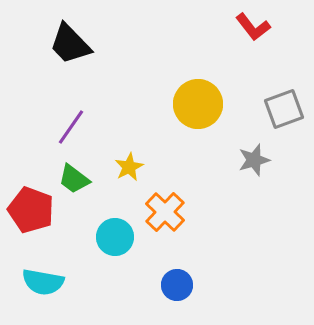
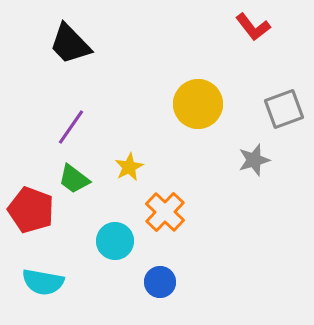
cyan circle: moved 4 px down
blue circle: moved 17 px left, 3 px up
